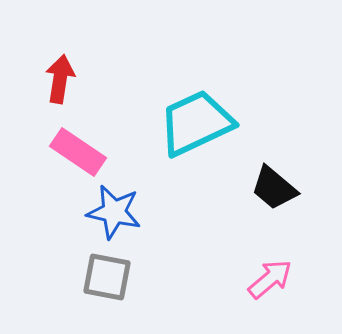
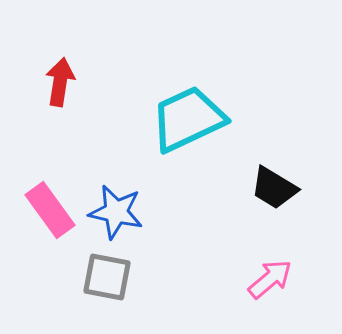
red arrow: moved 3 px down
cyan trapezoid: moved 8 px left, 4 px up
pink rectangle: moved 28 px left, 58 px down; rotated 20 degrees clockwise
black trapezoid: rotated 9 degrees counterclockwise
blue star: moved 2 px right
